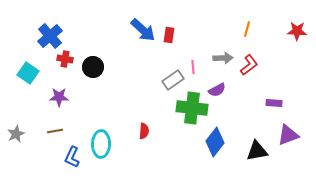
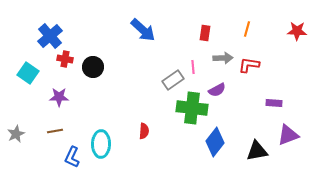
red rectangle: moved 36 px right, 2 px up
red L-shape: rotated 135 degrees counterclockwise
